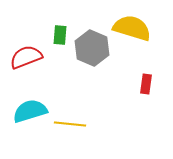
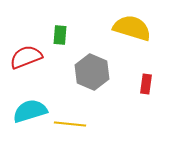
gray hexagon: moved 24 px down
